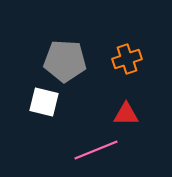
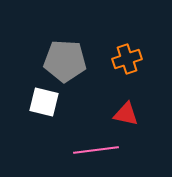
red triangle: rotated 12 degrees clockwise
pink line: rotated 15 degrees clockwise
